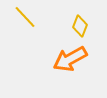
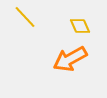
yellow diamond: rotated 45 degrees counterclockwise
